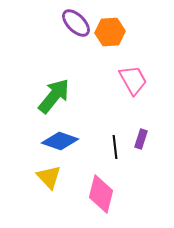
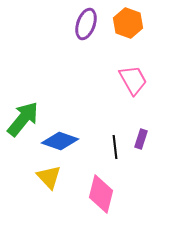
purple ellipse: moved 10 px right, 1 px down; rotated 64 degrees clockwise
orange hexagon: moved 18 px right, 9 px up; rotated 24 degrees clockwise
green arrow: moved 31 px left, 23 px down
